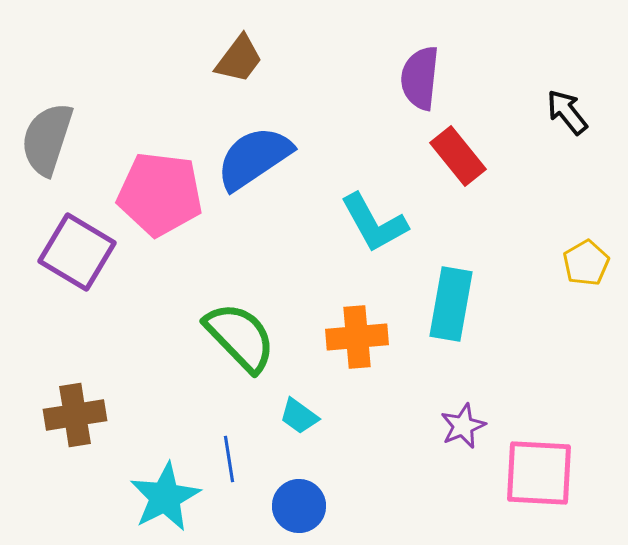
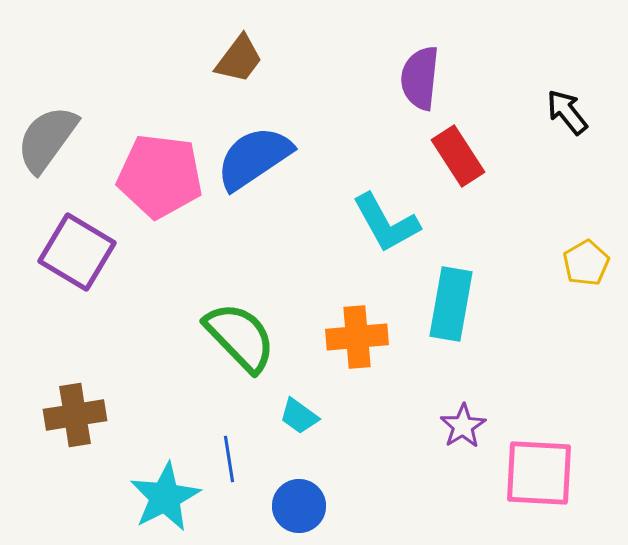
gray semicircle: rotated 18 degrees clockwise
red rectangle: rotated 6 degrees clockwise
pink pentagon: moved 18 px up
cyan L-shape: moved 12 px right
purple star: rotated 9 degrees counterclockwise
